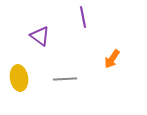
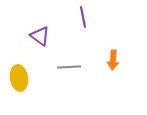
orange arrow: moved 1 px right, 1 px down; rotated 30 degrees counterclockwise
gray line: moved 4 px right, 12 px up
